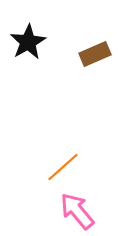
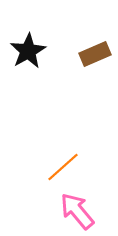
black star: moved 9 px down
